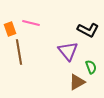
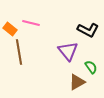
orange rectangle: rotated 32 degrees counterclockwise
green semicircle: rotated 16 degrees counterclockwise
